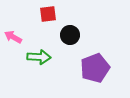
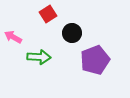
red square: rotated 24 degrees counterclockwise
black circle: moved 2 px right, 2 px up
purple pentagon: moved 8 px up
